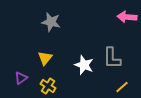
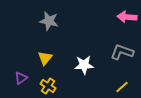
gray star: moved 2 px left, 1 px up
gray L-shape: moved 10 px right, 6 px up; rotated 110 degrees clockwise
white star: rotated 24 degrees counterclockwise
